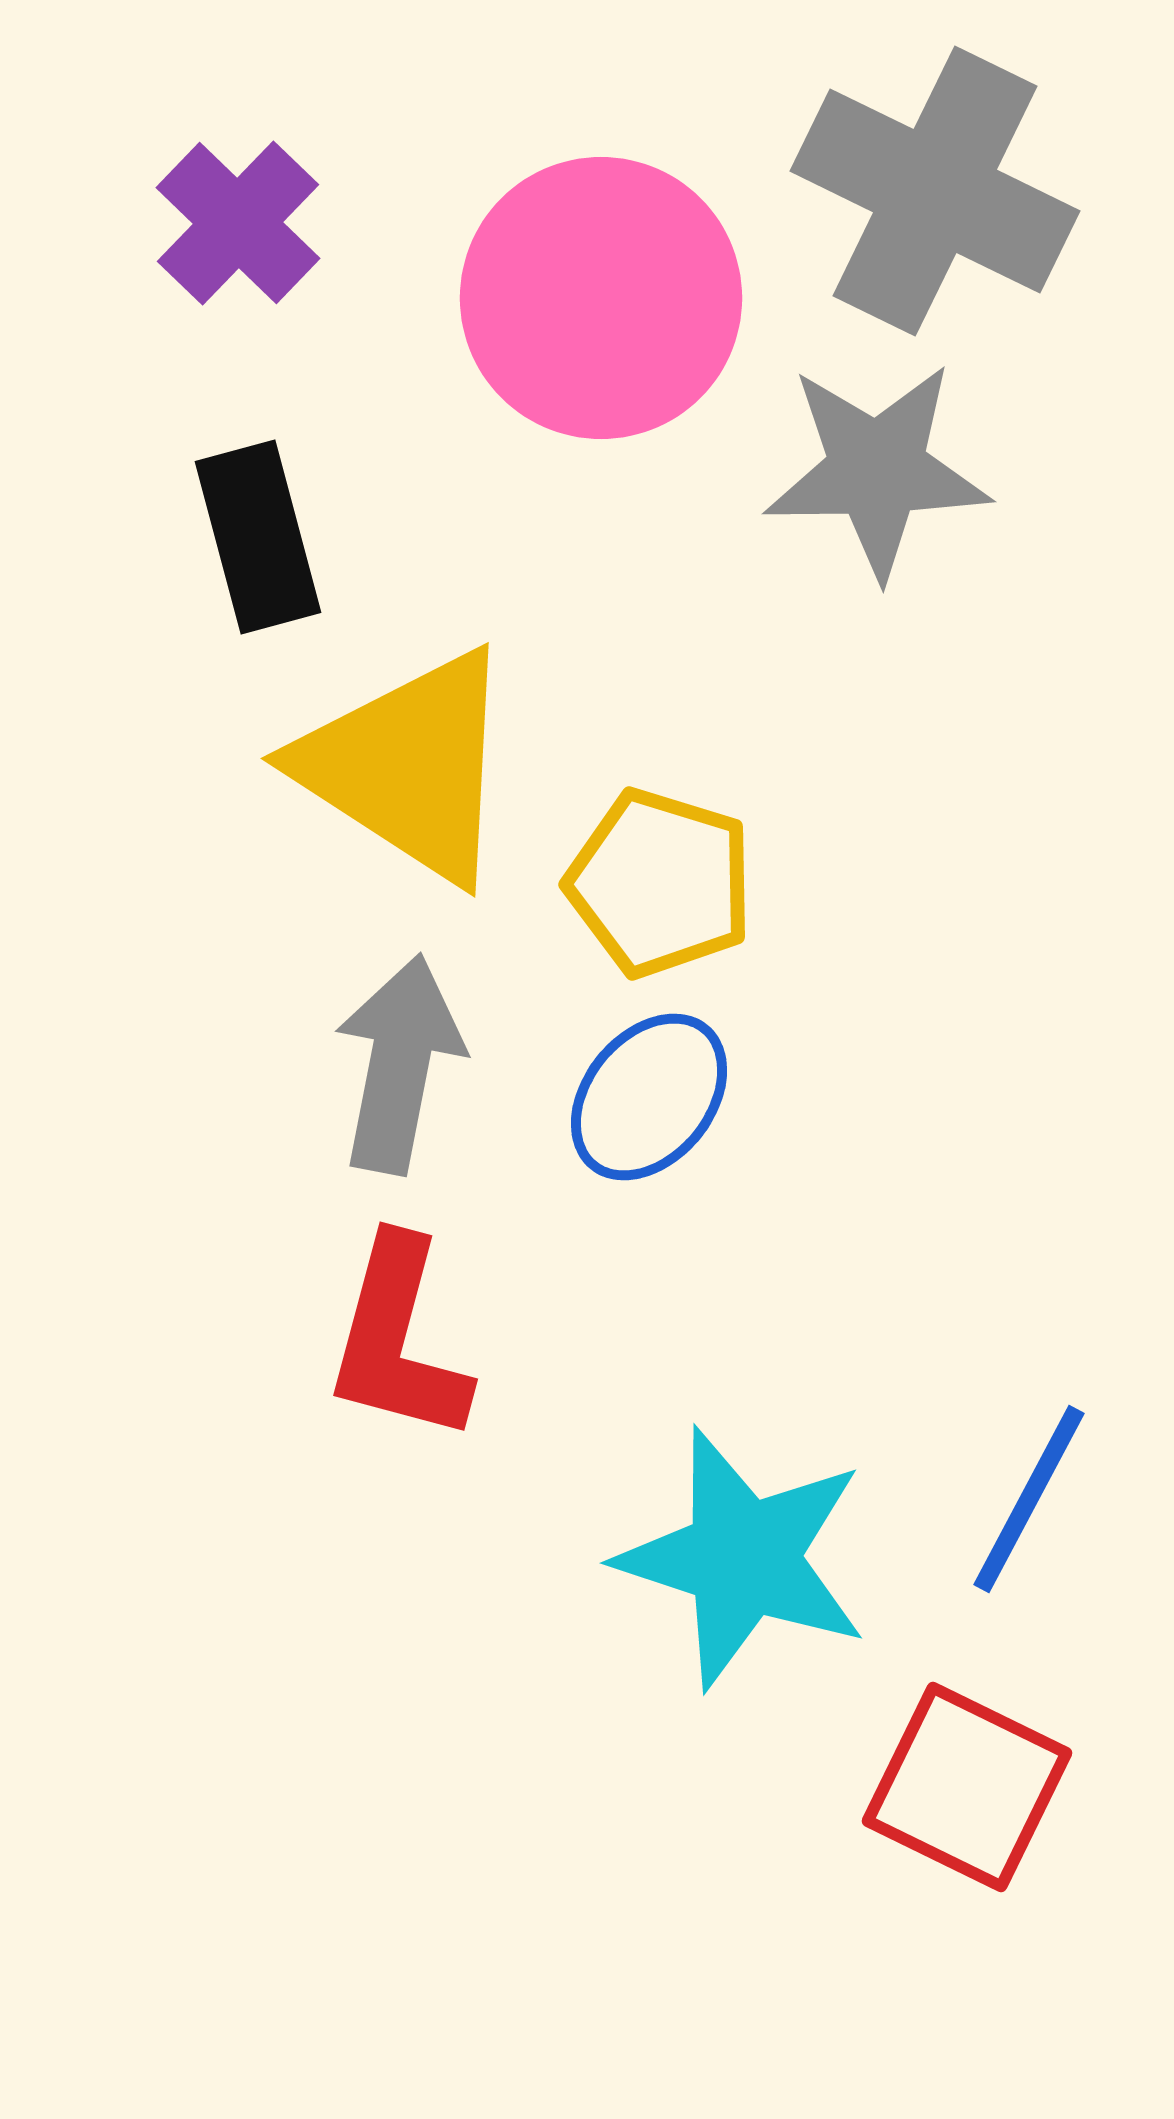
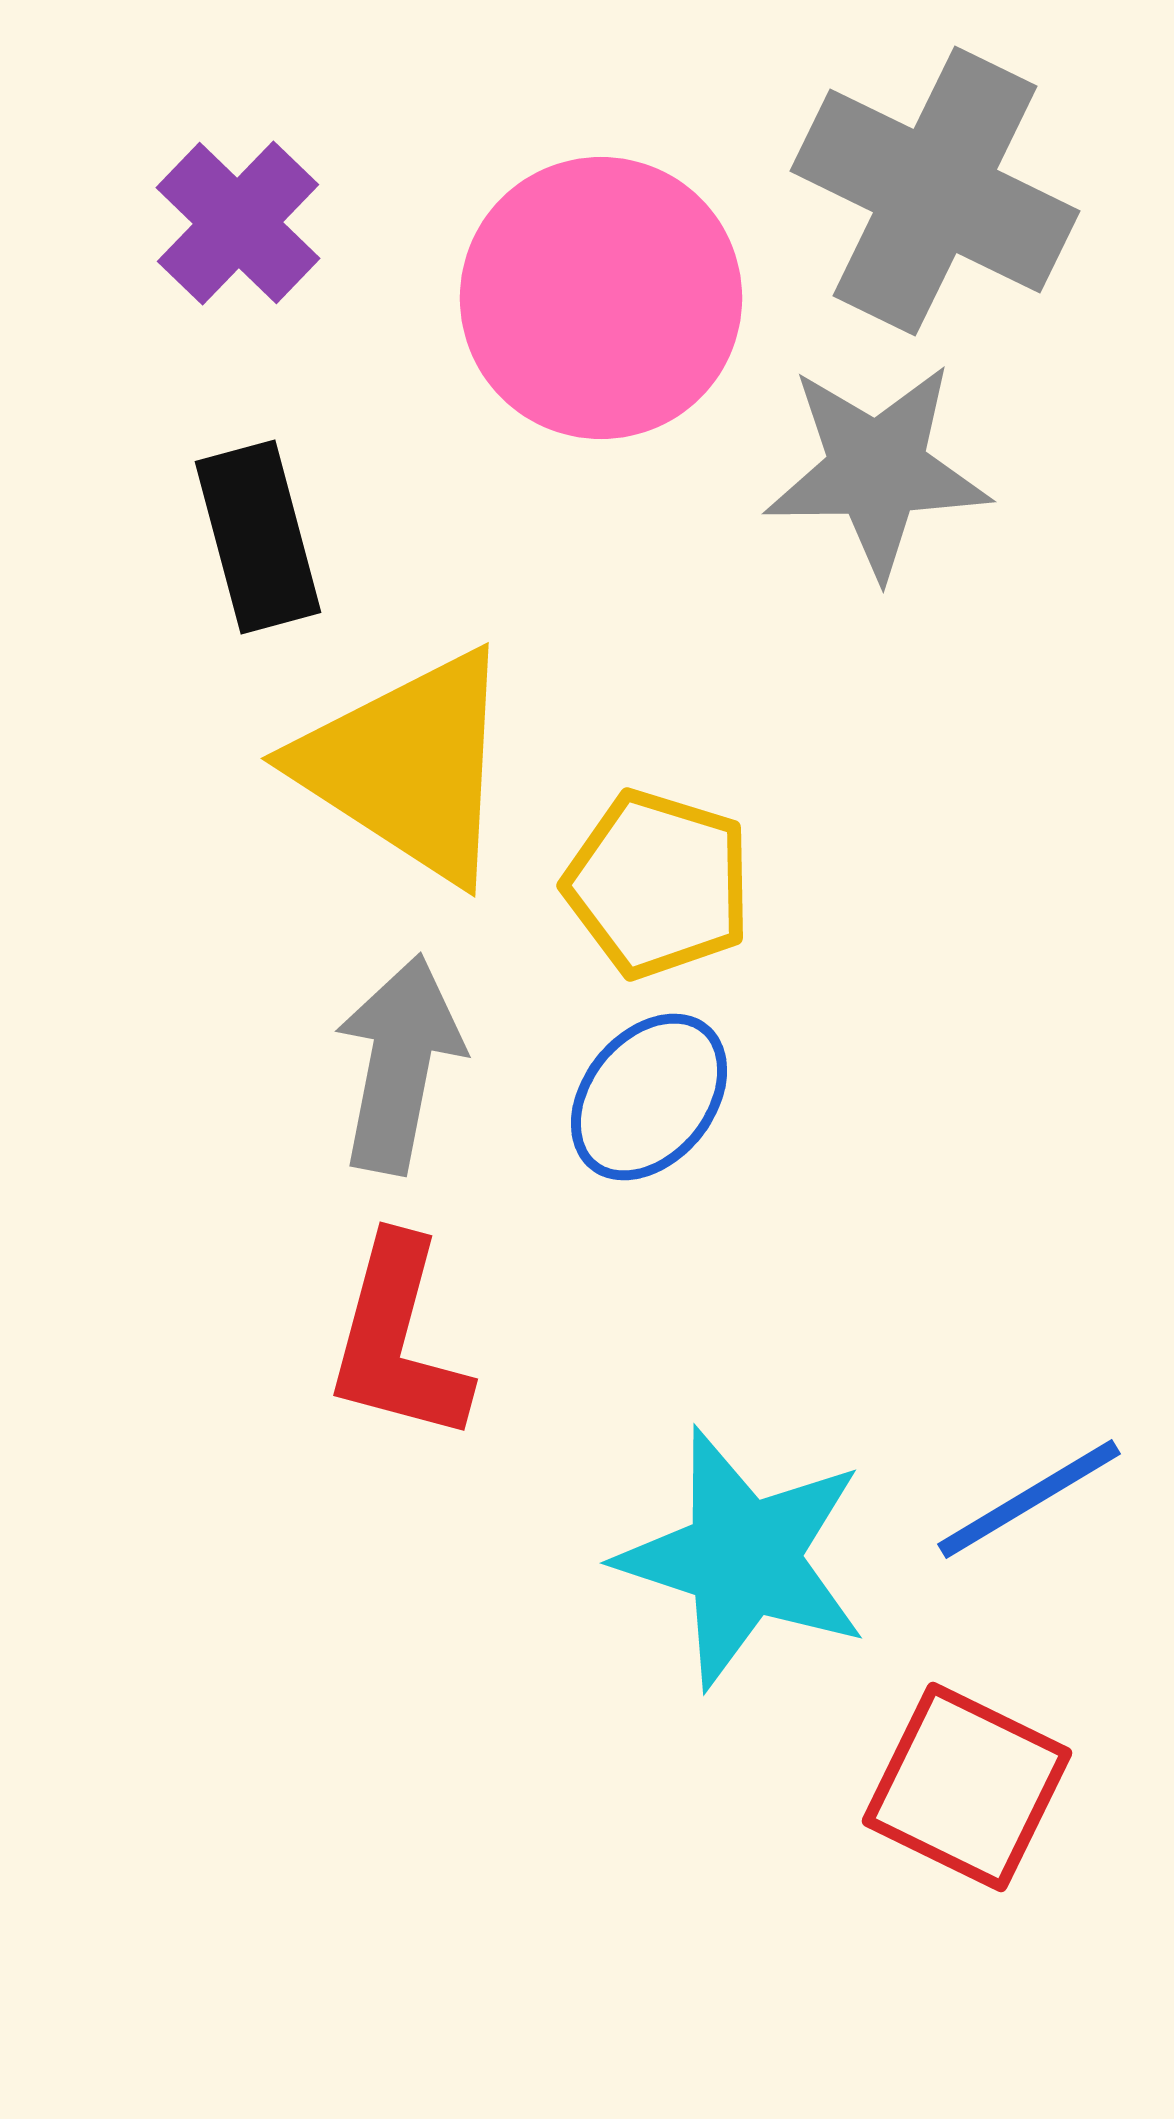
yellow pentagon: moved 2 px left, 1 px down
blue line: rotated 31 degrees clockwise
